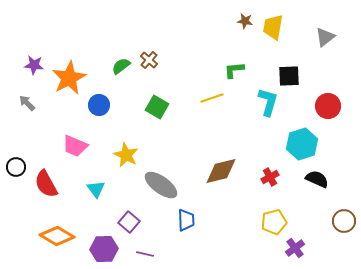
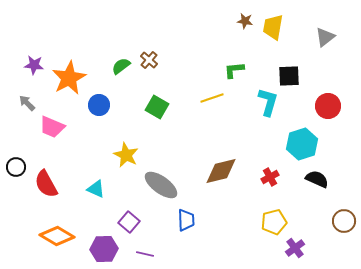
pink trapezoid: moved 23 px left, 19 px up
cyan triangle: rotated 30 degrees counterclockwise
